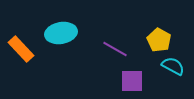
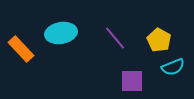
purple line: moved 11 px up; rotated 20 degrees clockwise
cyan semicircle: moved 1 px down; rotated 130 degrees clockwise
